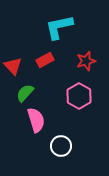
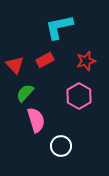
red triangle: moved 2 px right, 1 px up
